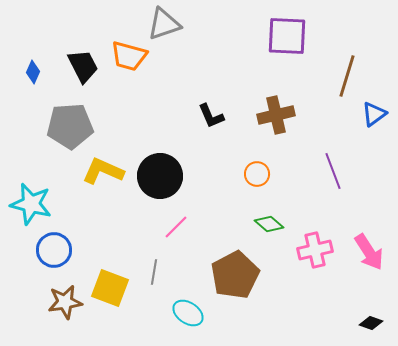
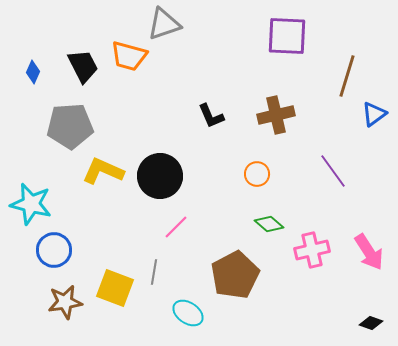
purple line: rotated 15 degrees counterclockwise
pink cross: moved 3 px left
yellow square: moved 5 px right
